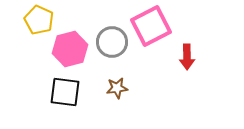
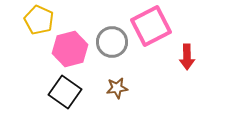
black square: rotated 28 degrees clockwise
